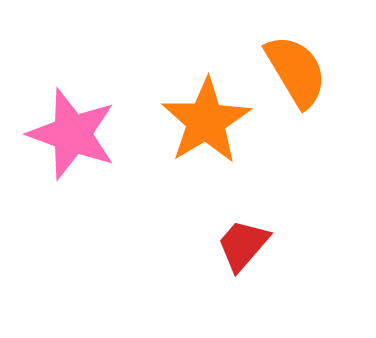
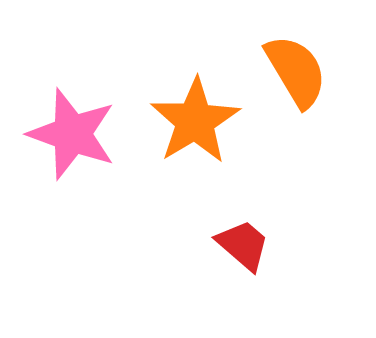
orange star: moved 11 px left
red trapezoid: rotated 90 degrees clockwise
